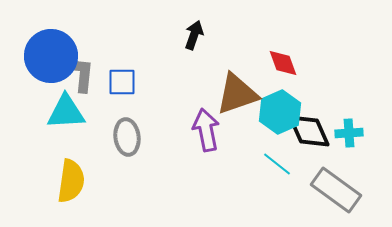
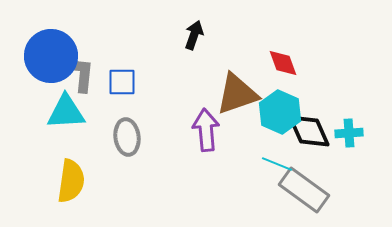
cyan hexagon: rotated 12 degrees counterclockwise
purple arrow: rotated 6 degrees clockwise
cyan line: rotated 16 degrees counterclockwise
gray rectangle: moved 32 px left
